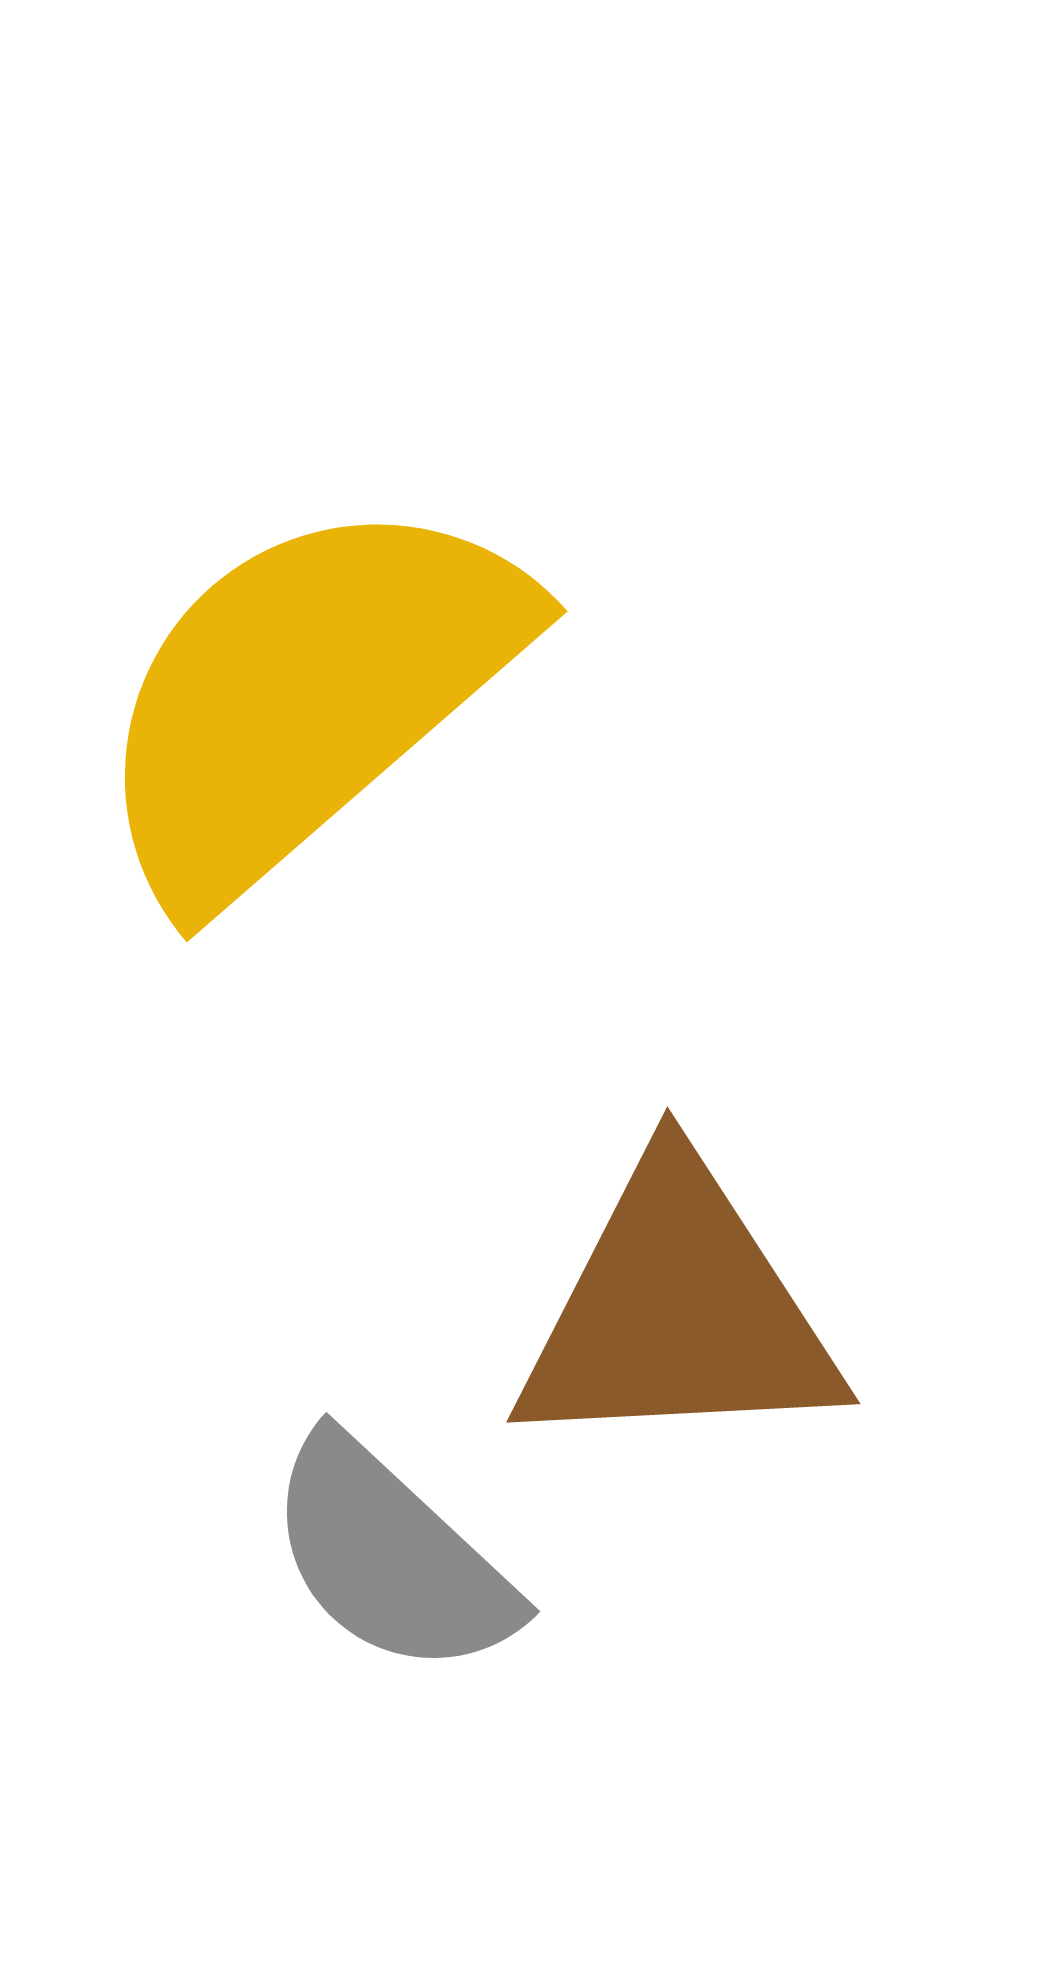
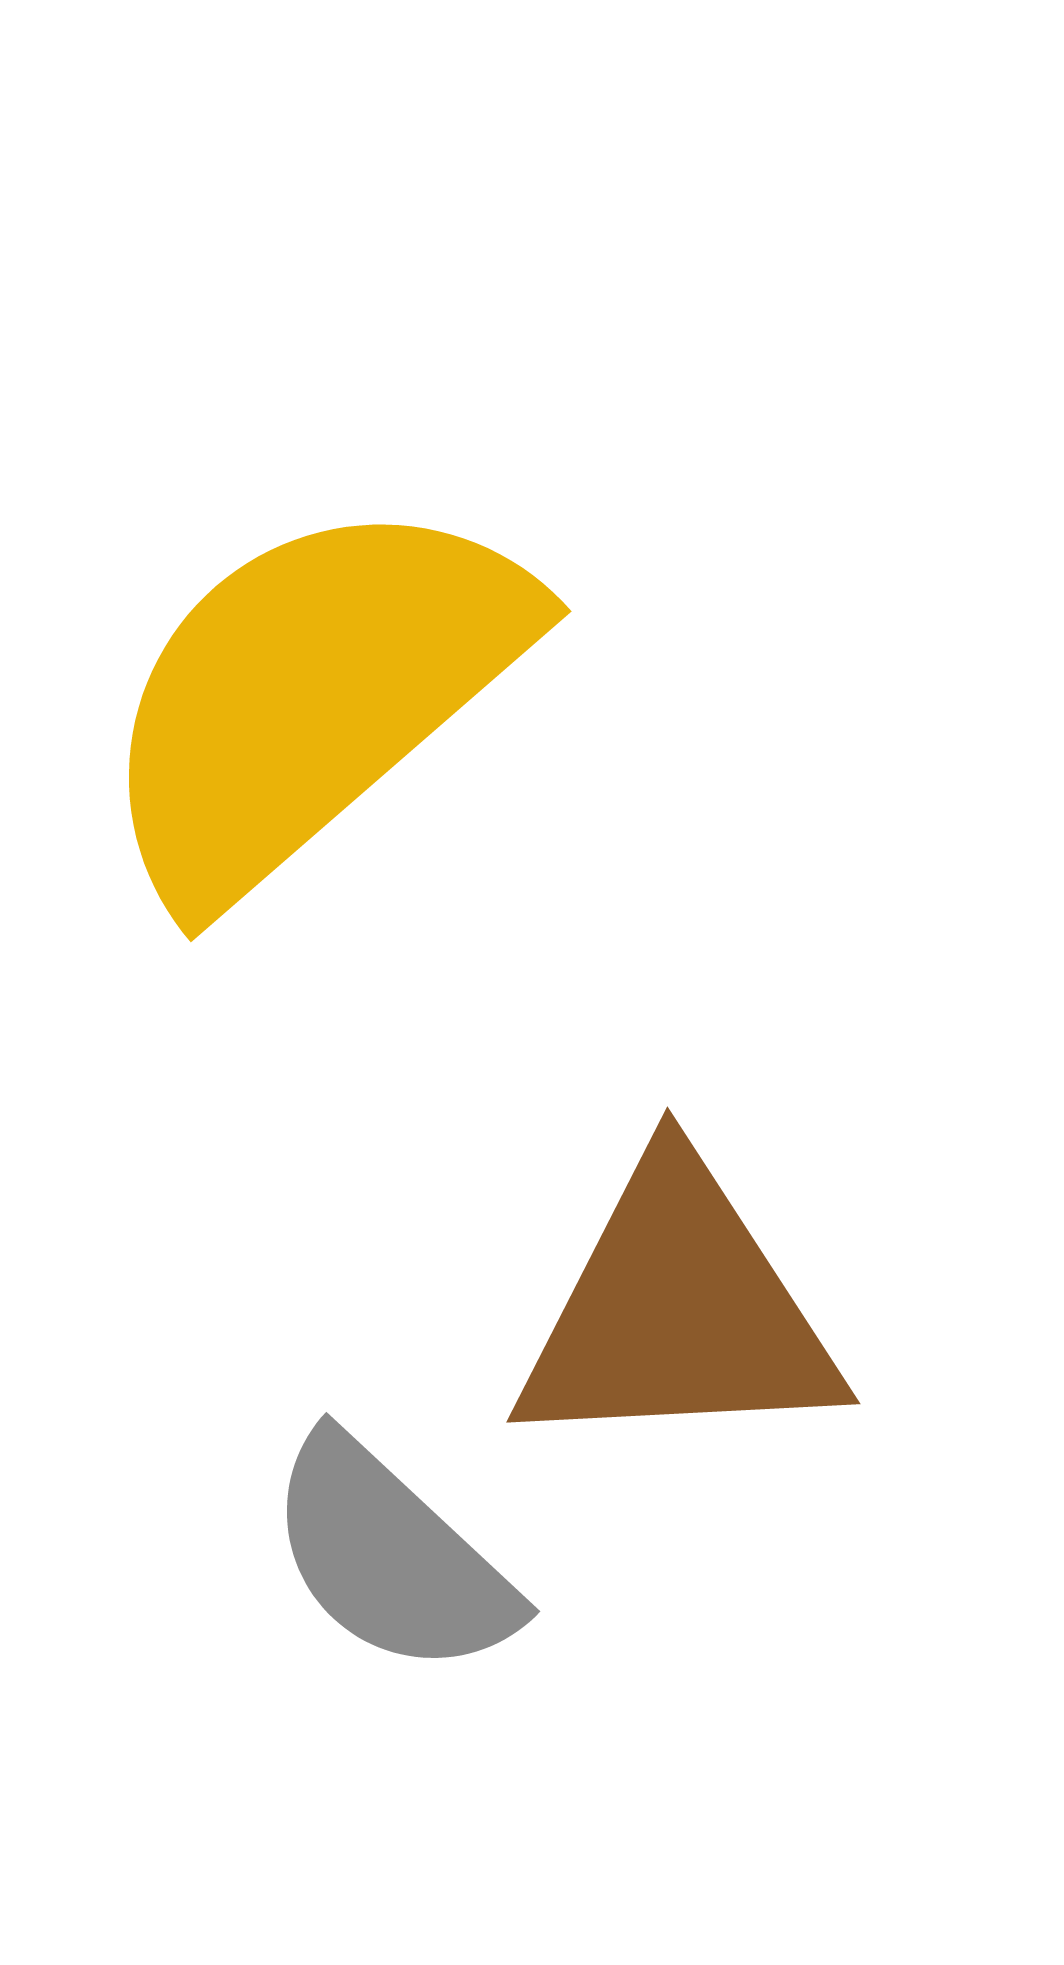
yellow semicircle: moved 4 px right
